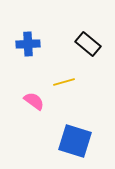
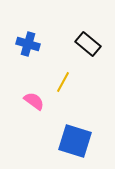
blue cross: rotated 20 degrees clockwise
yellow line: moved 1 px left; rotated 45 degrees counterclockwise
